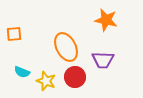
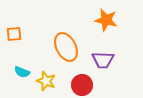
red circle: moved 7 px right, 8 px down
